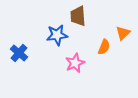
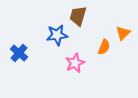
brown trapezoid: rotated 20 degrees clockwise
